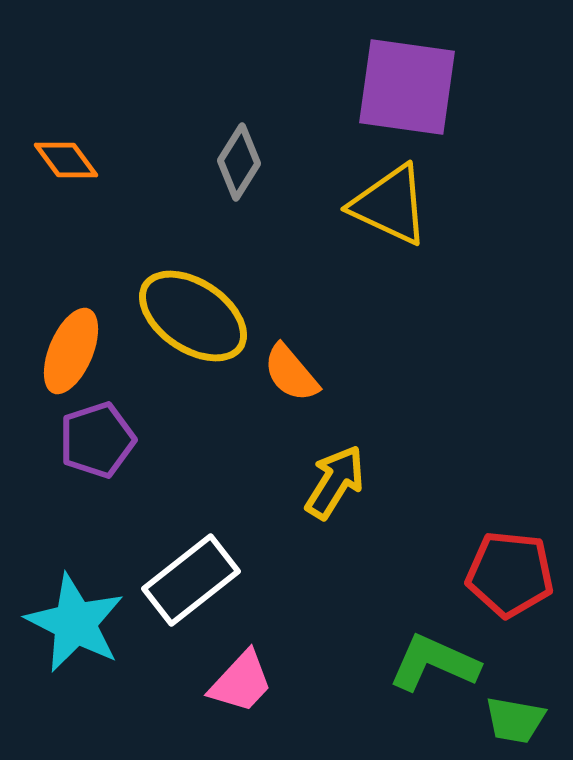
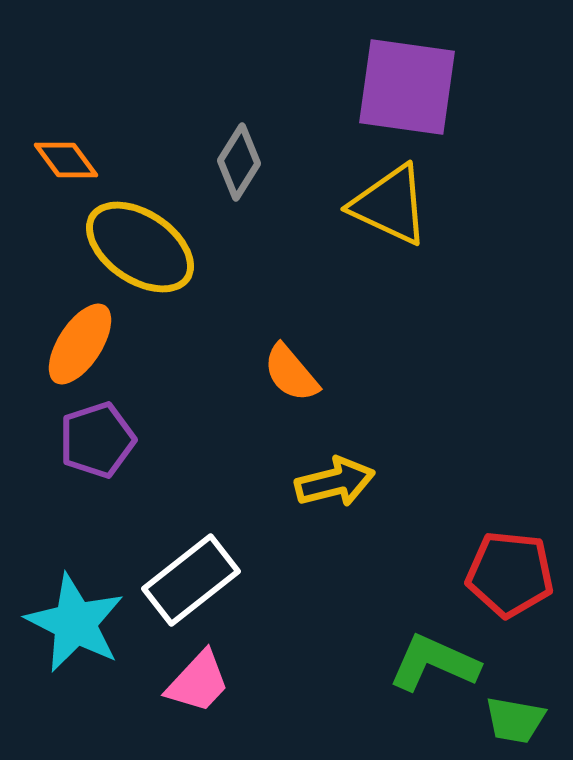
yellow ellipse: moved 53 px left, 69 px up
orange ellipse: moved 9 px right, 7 px up; rotated 10 degrees clockwise
yellow arrow: rotated 44 degrees clockwise
pink trapezoid: moved 43 px left
